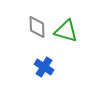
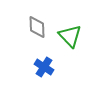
green triangle: moved 4 px right, 5 px down; rotated 30 degrees clockwise
